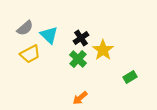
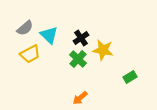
yellow star: rotated 25 degrees counterclockwise
